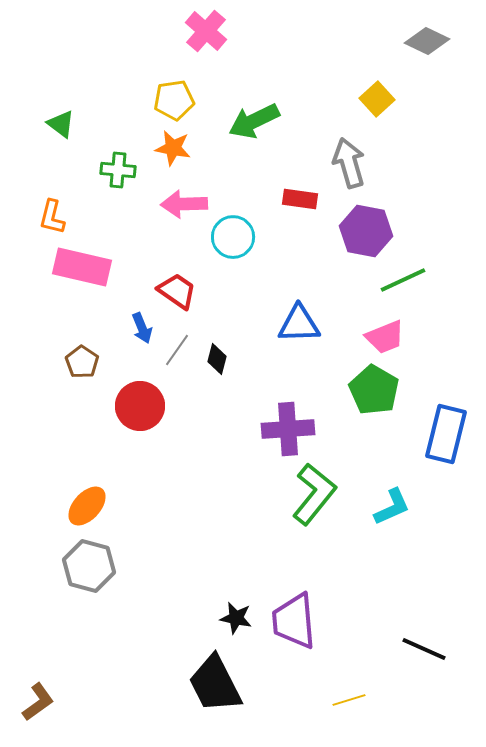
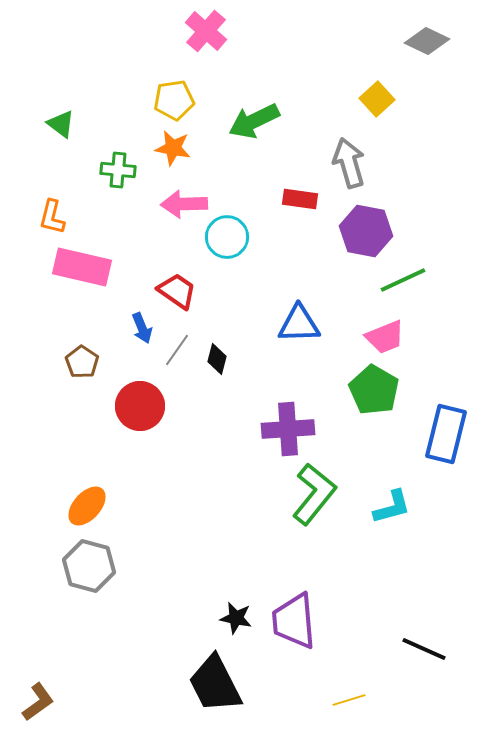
cyan circle: moved 6 px left
cyan L-shape: rotated 9 degrees clockwise
